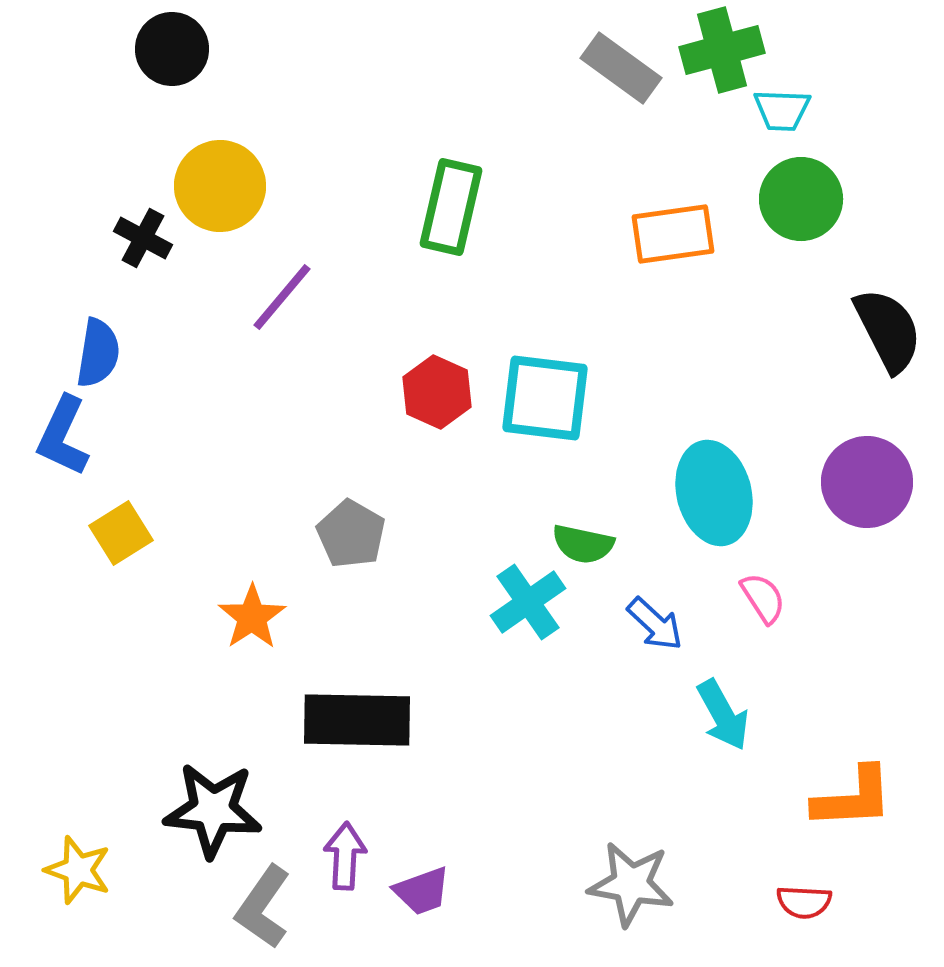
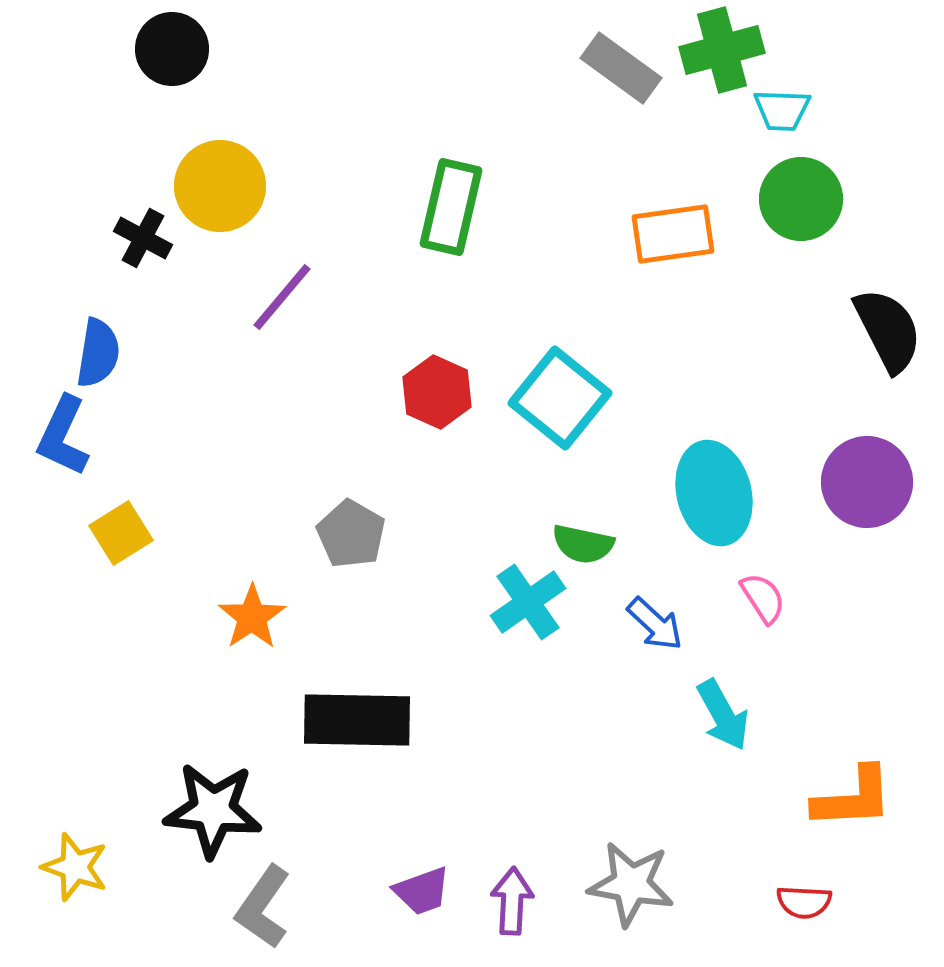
cyan square: moved 15 px right; rotated 32 degrees clockwise
purple arrow: moved 167 px right, 45 px down
yellow star: moved 3 px left, 3 px up
